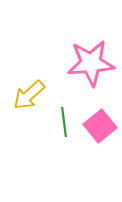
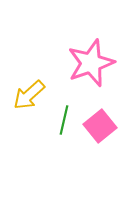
pink star: rotated 15 degrees counterclockwise
green line: moved 2 px up; rotated 20 degrees clockwise
